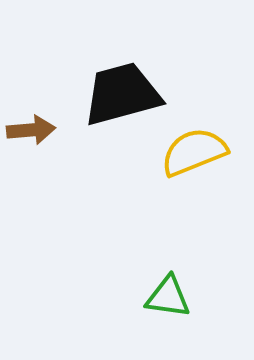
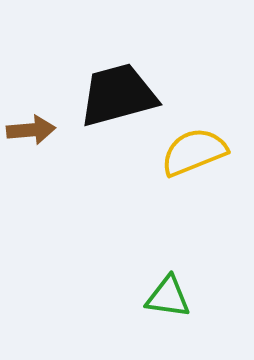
black trapezoid: moved 4 px left, 1 px down
